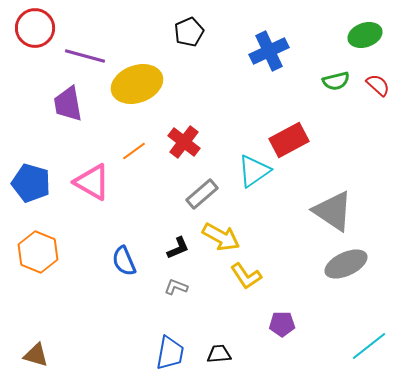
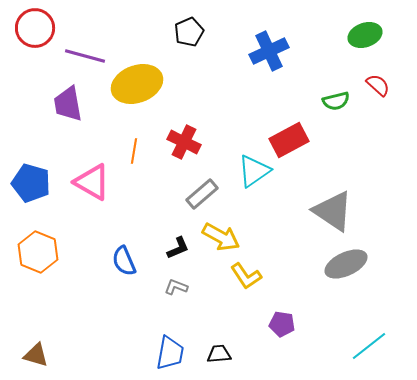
green semicircle: moved 20 px down
red cross: rotated 12 degrees counterclockwise
orange line: rotated 45 degrees counterclockwise
purple pentagon: rotated 10 degrees clockwise
